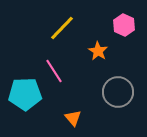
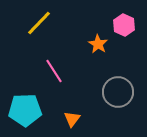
yellow line: moved 23 px left, 5 px up
orange star: moved 7 px up
cyan pentagon: moved 16 px down
orange triangle: moved 1 px left, 1 px down; rotated 18 degrees clockwise
